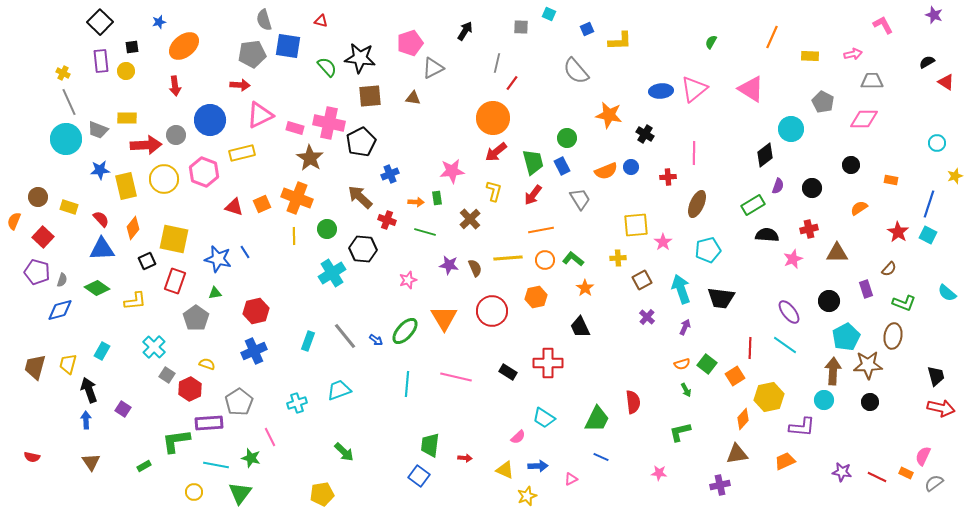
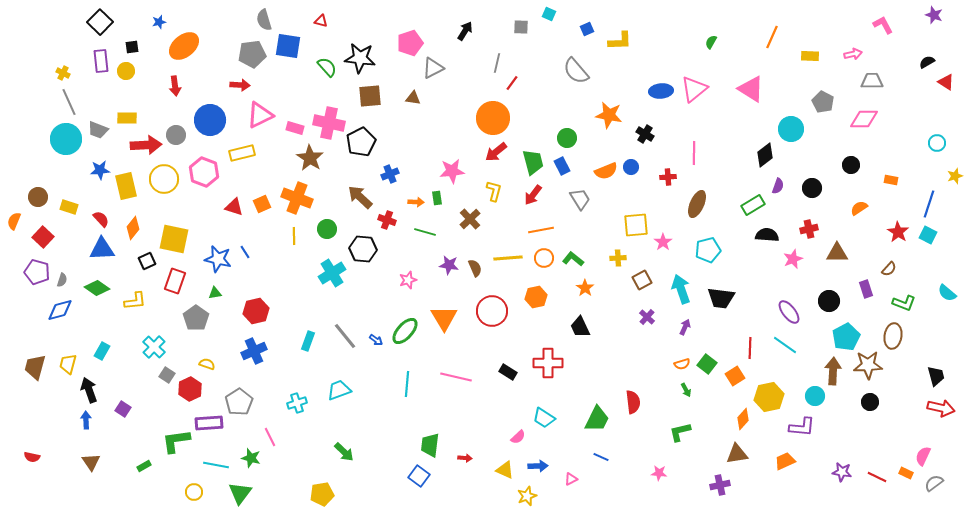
orange circle at (545, 260): moved 1 px left, 2 px up
cyan circle at (824, 400): moved 9 px left, 4 px up
